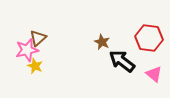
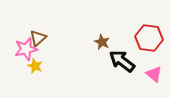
pink star: moved 1 px left, 1 px up
